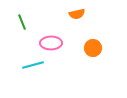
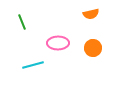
orange semicircle: moved 14 px right
pink ellipse: moved 7 px right
